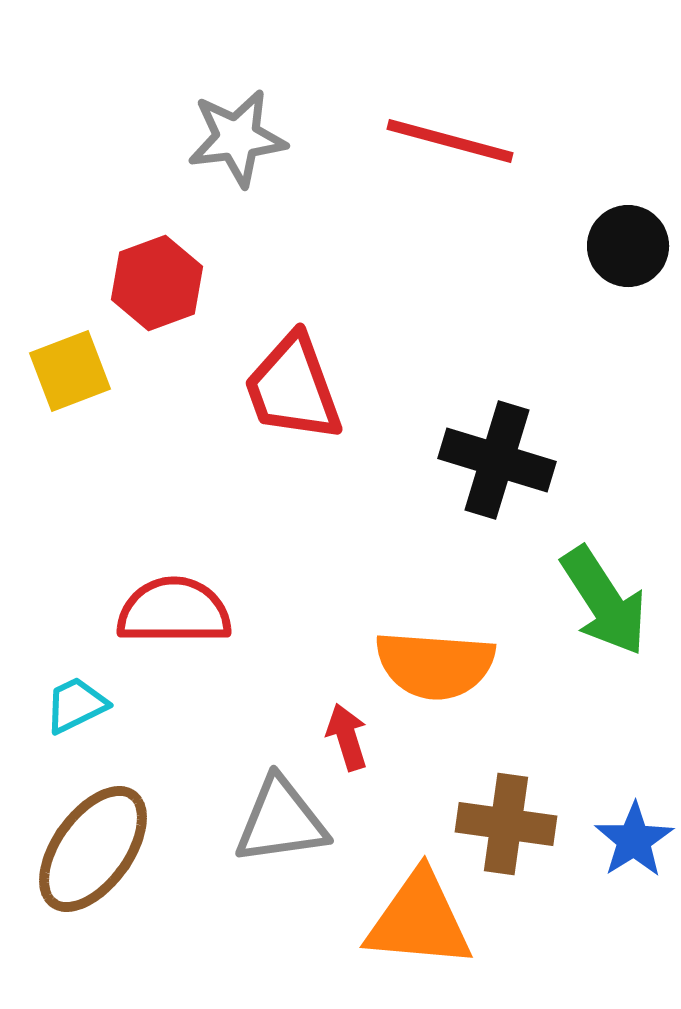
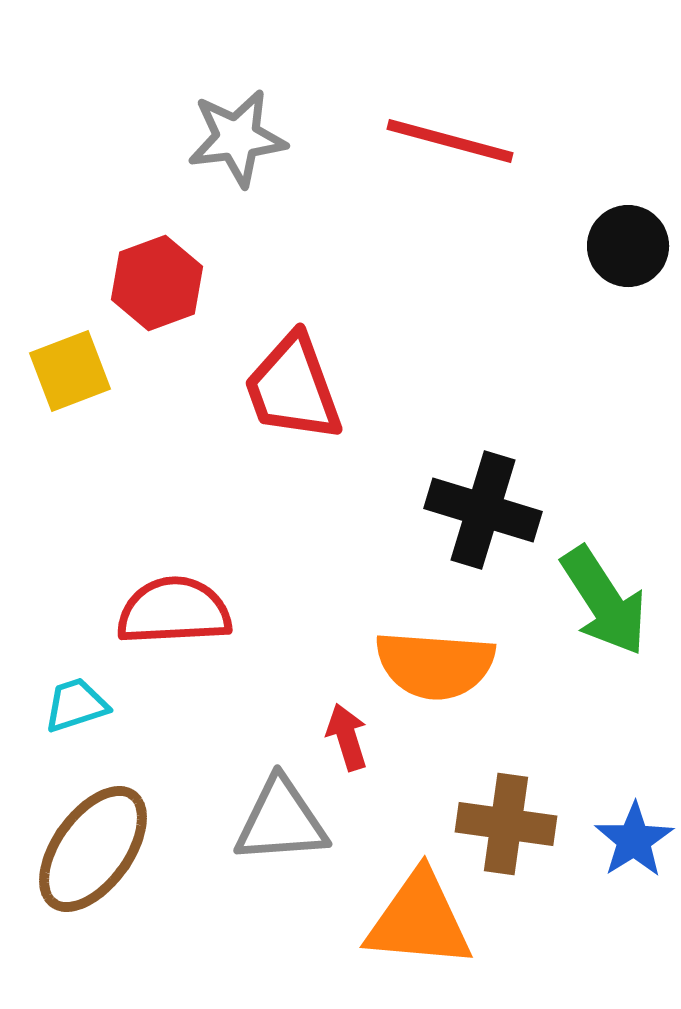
black cross: moved 14 px left, 50 px down
red semicircle: rotated 3 degrees counterclockwise
cyan trapezoid: rotated 8 degrees clockwise
gray triangle: rotated 4 degrees clockwise
